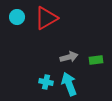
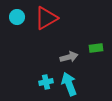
green rectangle: moved 12 px up
cyan cross: rotated 24 degrees counterclockwise
